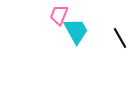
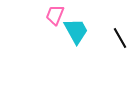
pink trapezoid: moved 4 px left
